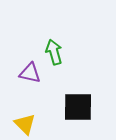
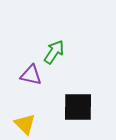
green arrow: rotated 50 degrees clockwise
purple triangle: moved 1 px right, 2 px down
